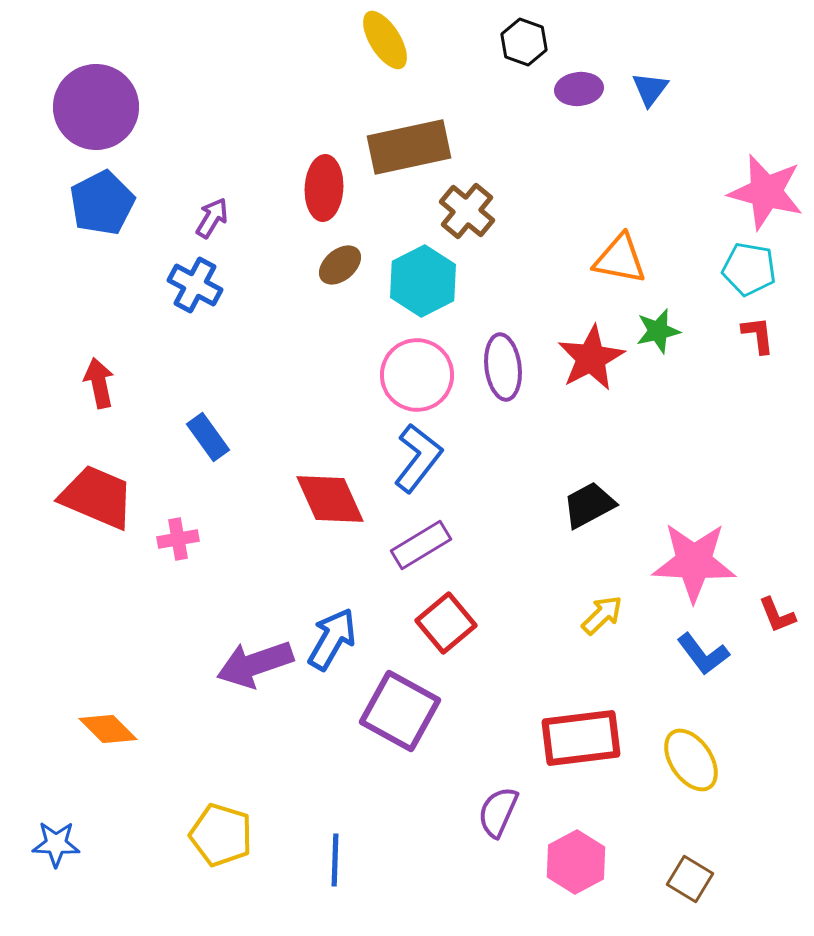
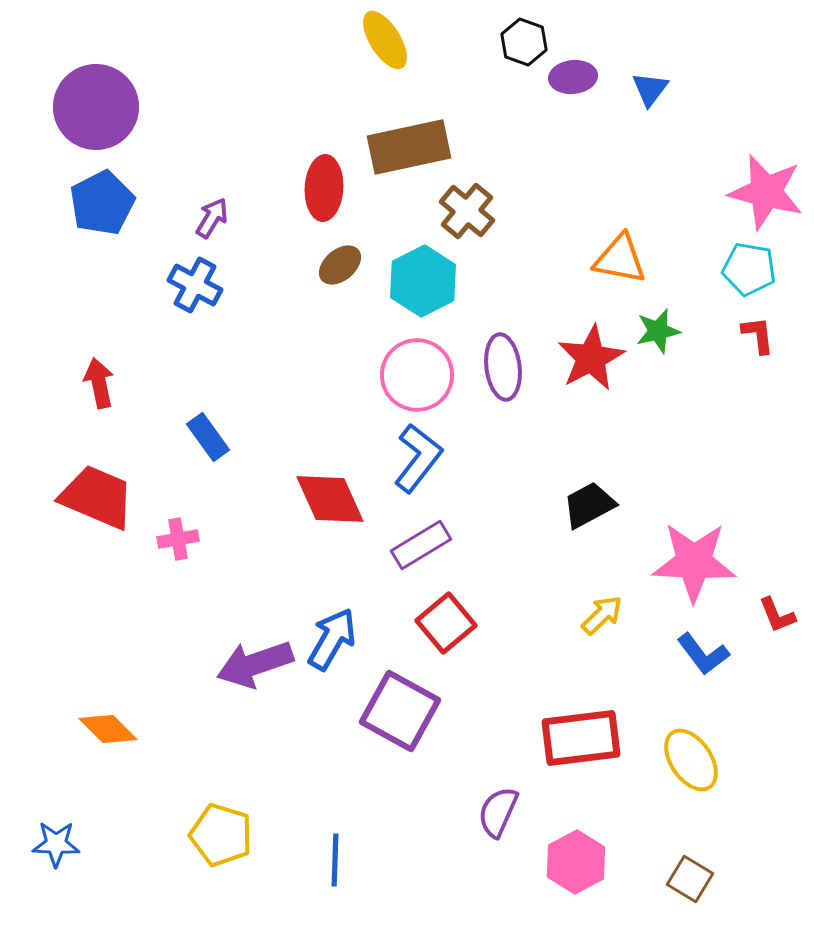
purple ellipse at (579, 89): moved 6 px left, 12 px up
